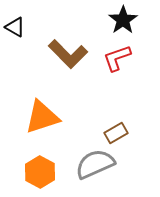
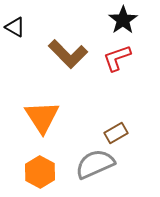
orange triangle: rotated 45 degrees counterclockwise
